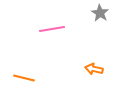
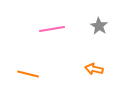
gray star: moved 1 px left, 13 px down
orange line: moved 4 px right, 4 px up
